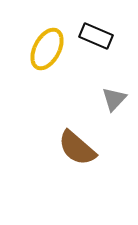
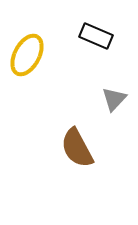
yellow ellipse: moved 20 px left, 6 px down
brown semicircle: rotated 21 degrees clockwise
